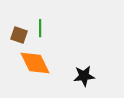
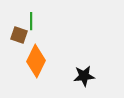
green line: moved 9 px left, 7 px up
orange diamond: moved 1 px right, 2 px up; rotated 52 degrees clockwise
